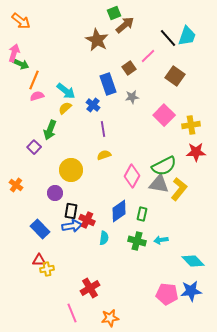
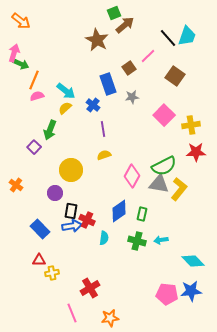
yellow cross at (47, 269): moved 5 px right, 4 px down
